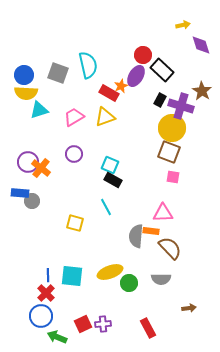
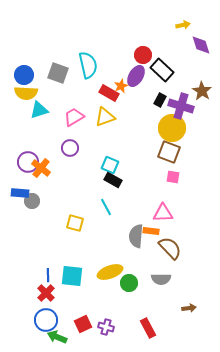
purple circle at (74, 154): moved 4 px left, 6 px up
blue circle at (41, 316): moved 5 px right, 4 px down
purple cross at (103, 324): moved 3 px right, 3 px down; rotated 21 degrees clockwise
